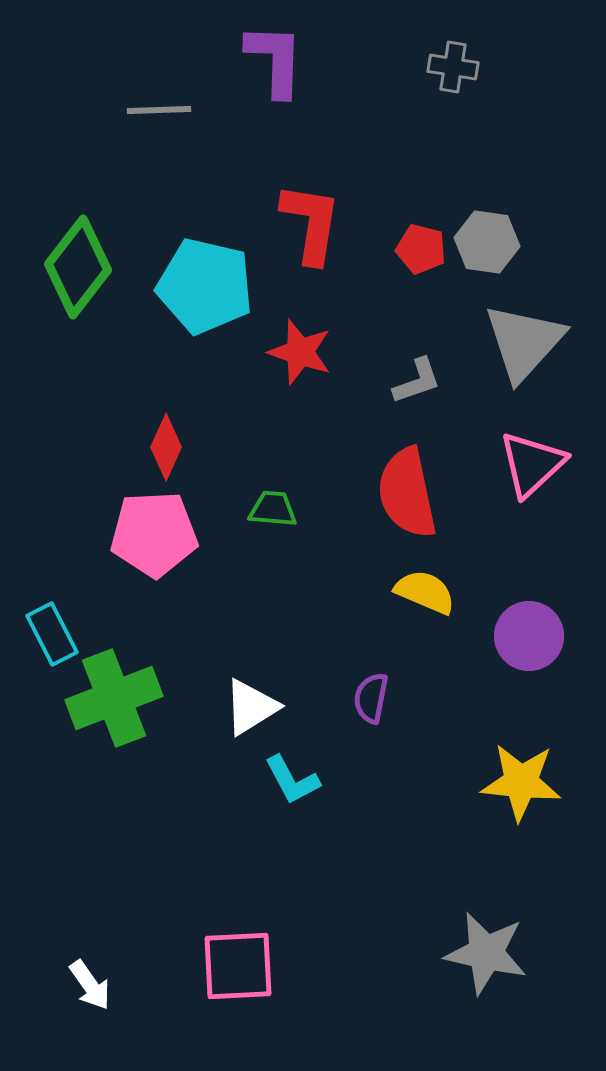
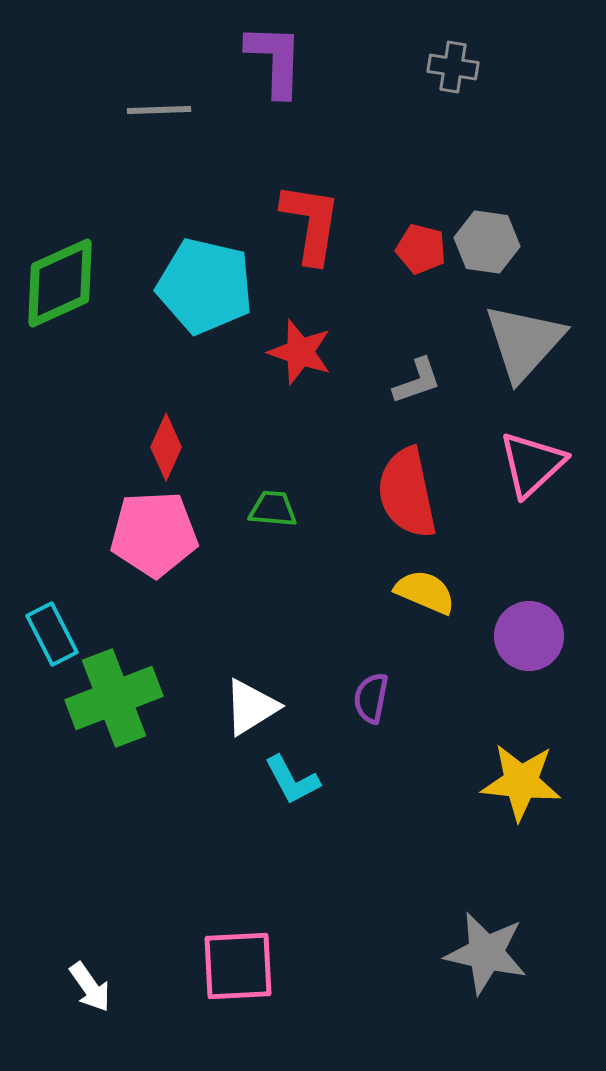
green diamond: moved 18 px left, 16 px down; rotated 28 degrees clockwise
white arrow: moved 2 px down
